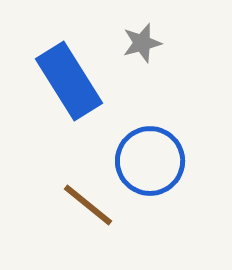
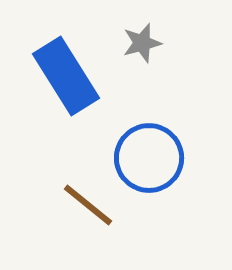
blue rectangle: moved 3 px left, 5 px up
blue circle: moved 1 px left, 3 px up
